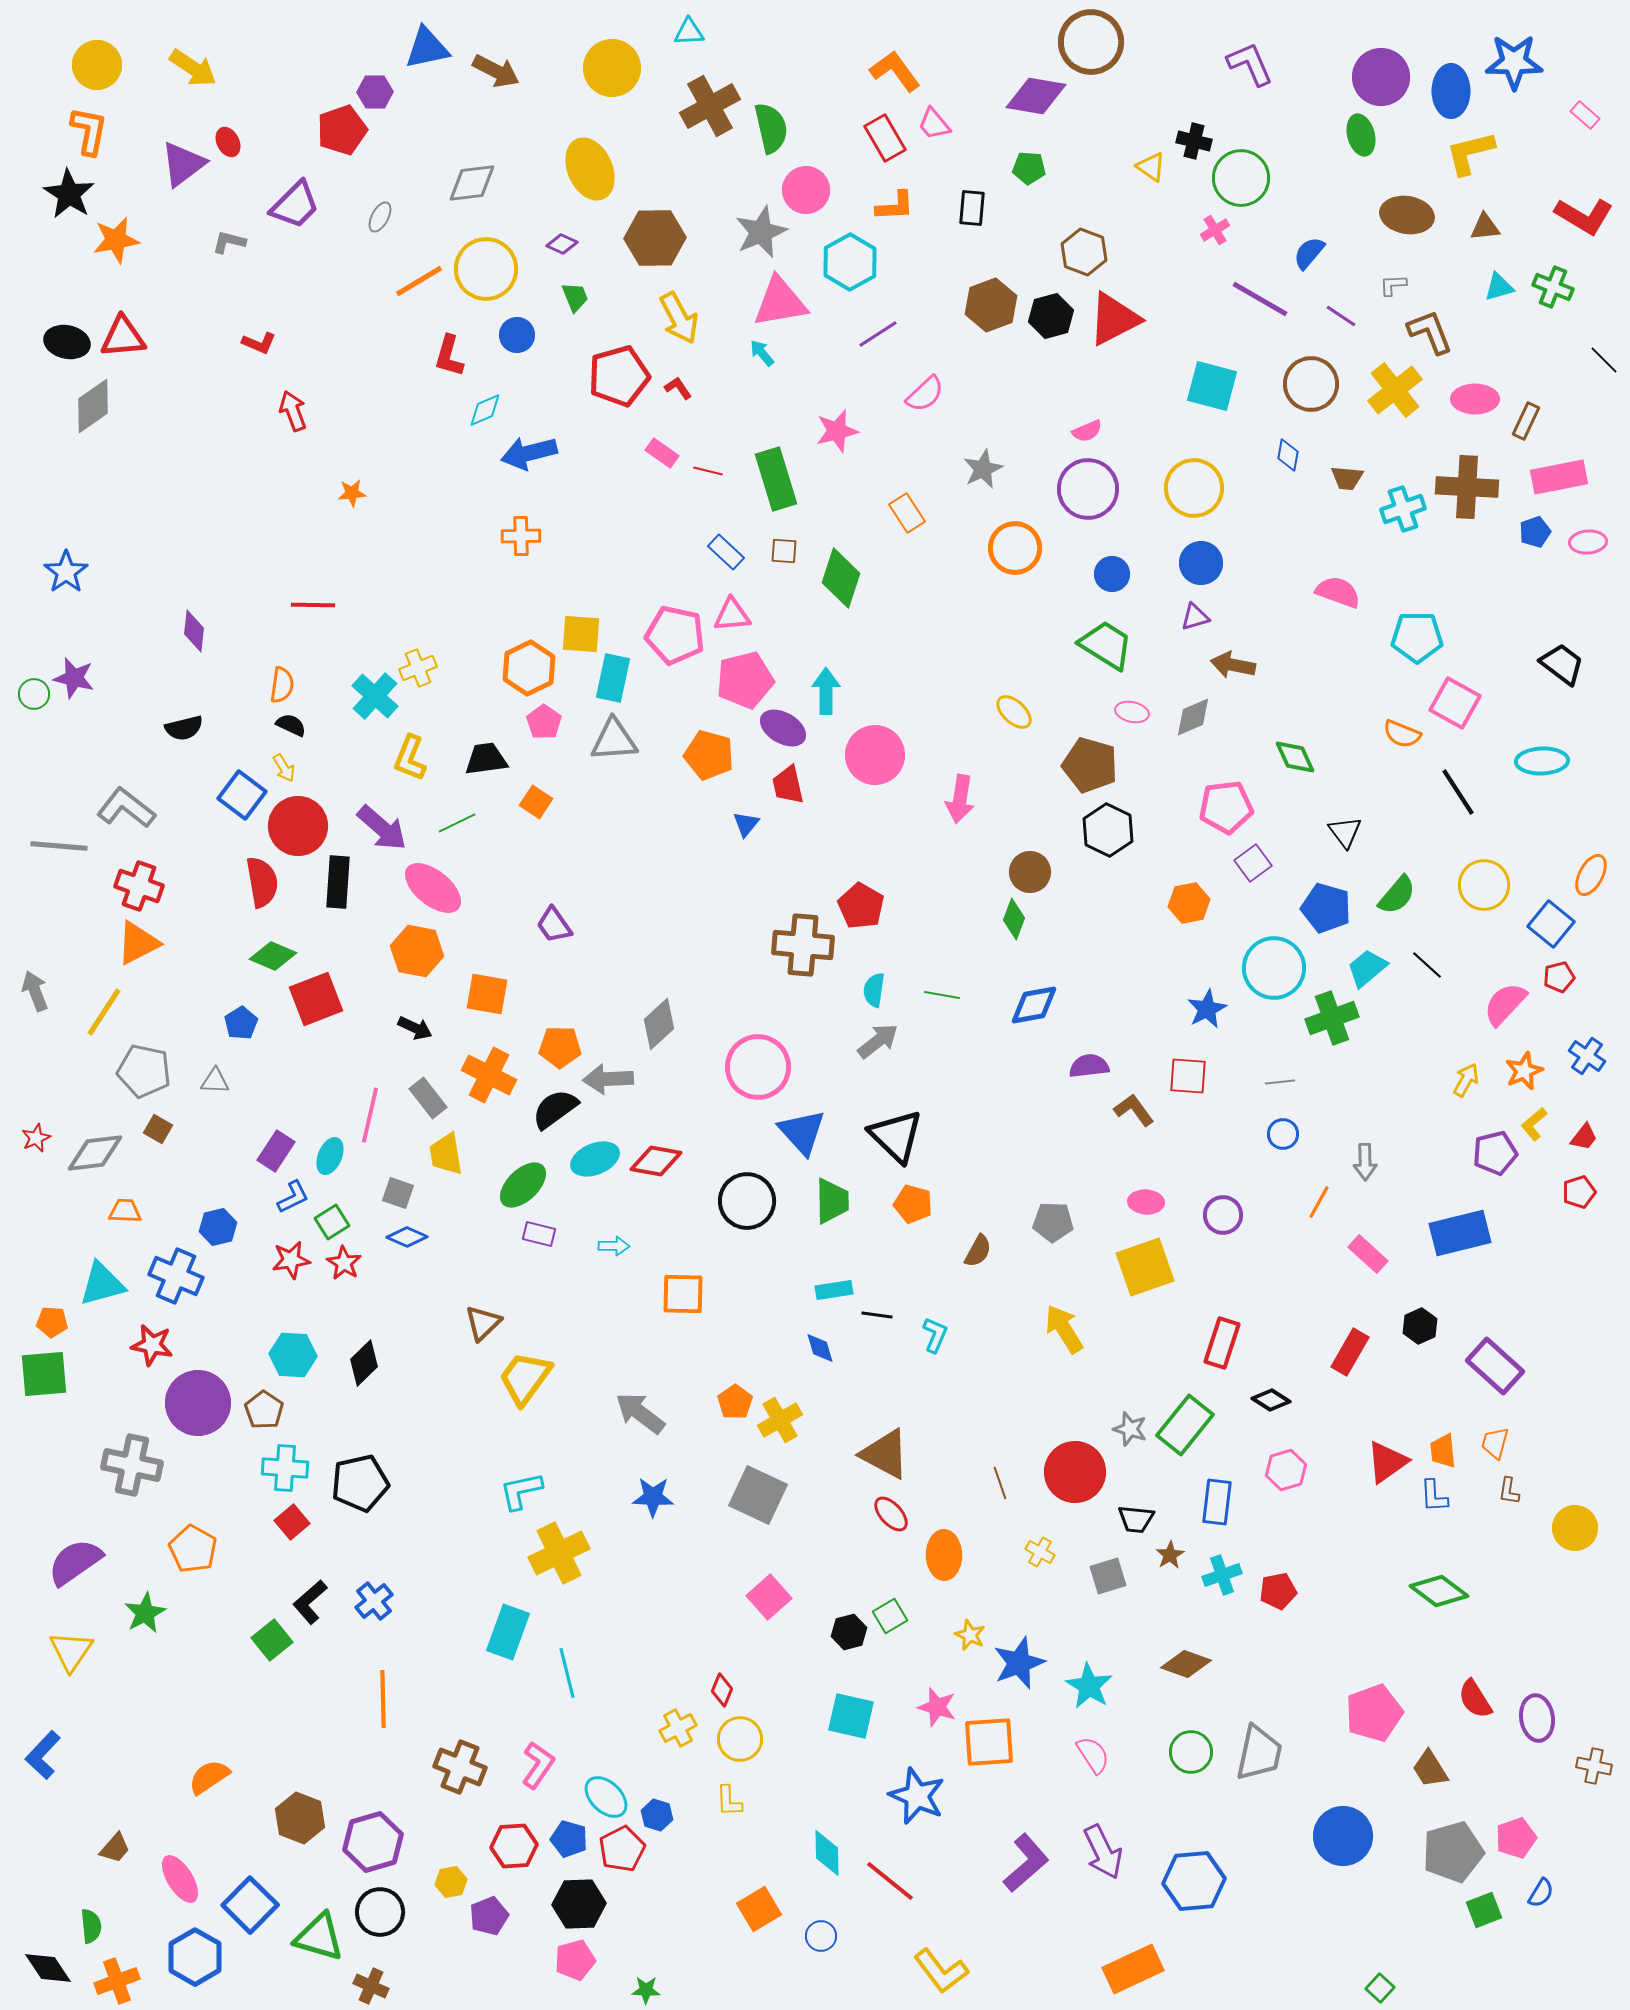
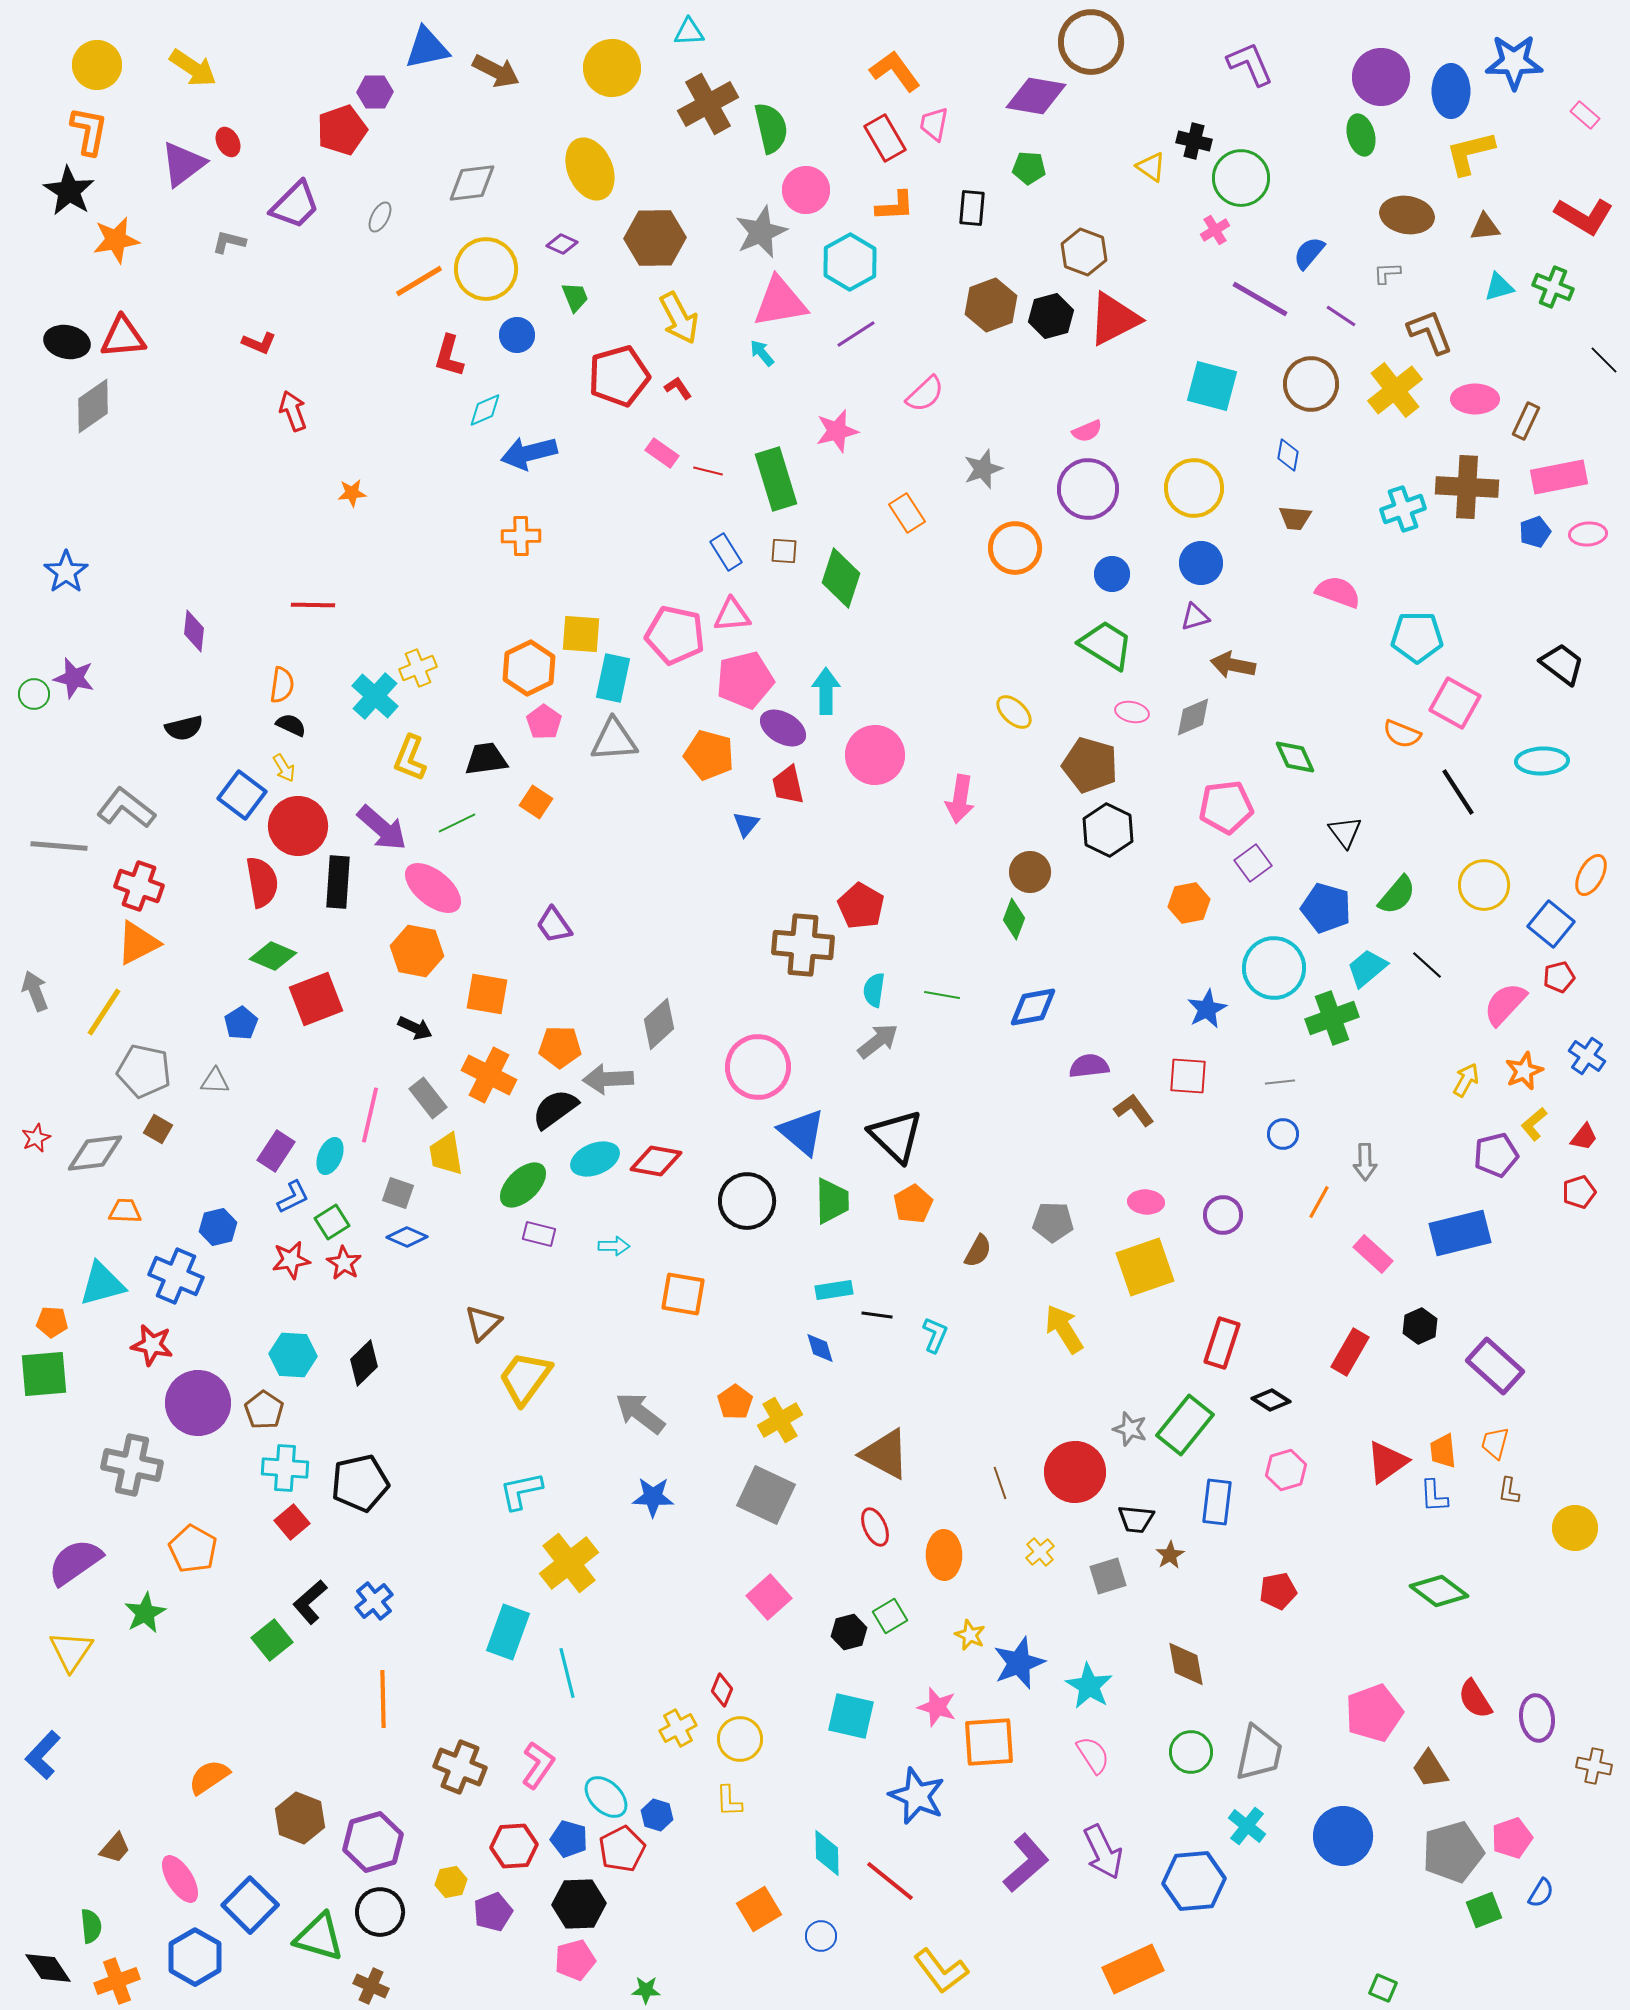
brown cross at (710, 106): moved 2 px left, 2 px up
pink trapezoid at (934, 124): rotated 51 degrees clockwise
black star at (69, 194): moved 3 px up
gray L-shape at (1393, 285): moved 6 px left, 12 px up
purple line at (878, 334): moved 22 px left
gray star at (983, 469): rotated 6 degrees clockwise
brown trapezoid at (1347, 478): moved 52 px left, 40 px down
pink ellipse at (1588, 542): moved 8 px up
blue rectangle at (726, 552): rotated 15 degrees clockwise
blue diamond at (1034, 1005): moved 1 px left, 2 px down
blue triangle at (802, 1132): rotated 8 degrees counterclockwise
purple pentagon at (1495, 1153): moved 1 px right, 2 px down
orange pentagon at (913, 1204): rotated 27 degrees clockwise
pink rectangle at (1368, 1254): moved 5 px right
orange square at (683, 1294): rotated 9 degrees clockwise
gray square at (758, 1495): moved 8 px right
red ellipse at (891, 1514): moved 16 px left, 13 px down; rotated 18 degrees clockwise
yellow cross at (1040, 1552): rotated 20 degrees clockwise
yellow cross at (559, 1553): moved 10 px right, 10 px down; rotated 12 degrees counterclockwise
cyan cross at (1222, 1575): moved 25 px right, 251 px down; rotated 33 degrees counterclockwise
brown diamond at (1186, 1664): rotated 60 degrees clockwise
pink pentagon at (1516, 1838): moved 4 px left
purple pentagon at (489, 1916): moved 4 px right, 4 px up
green square at (1380, 1988): moved 3 px right; rotated 20 degrees counterclockwise
